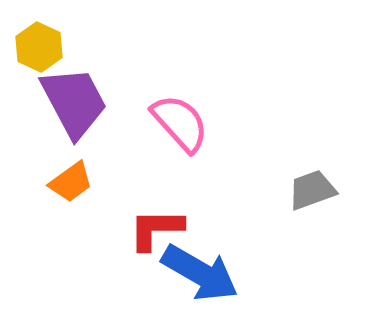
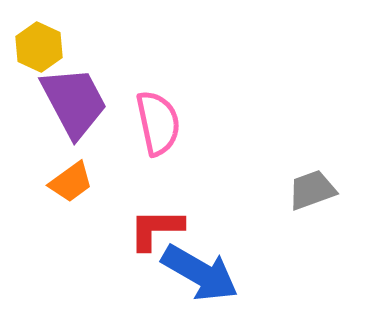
pink semicircle: moved 22 px left; rotated 30 degrees clockwise
